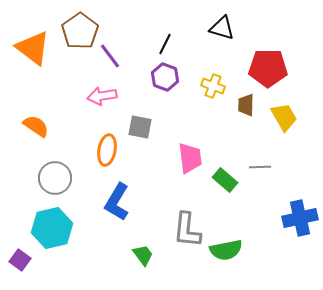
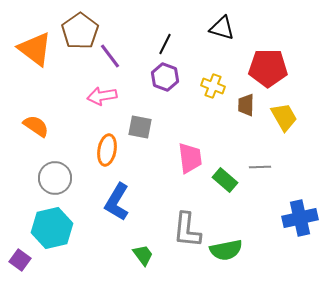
orange triangle: moved 2 px right, 1 px down
